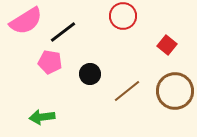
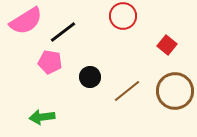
black circle: moved 3 px down
